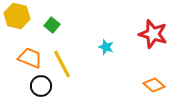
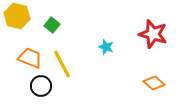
orange diamond: moved 2 px up
